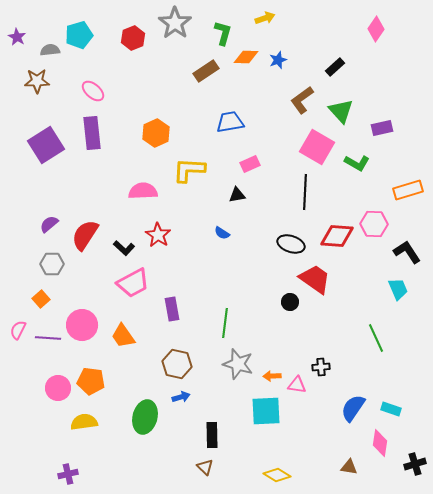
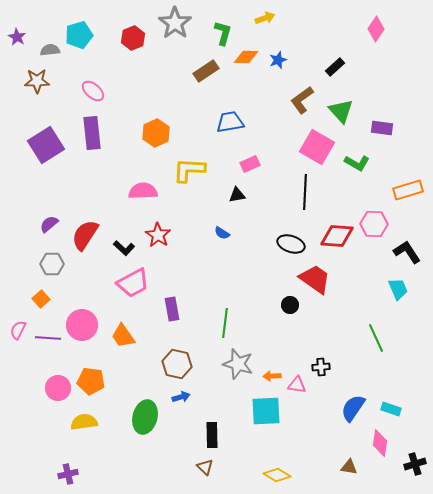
purple rectangle at (382, 128): rotated 20 degrees clockwise
black circle at (290, 302): moved 3 px down
